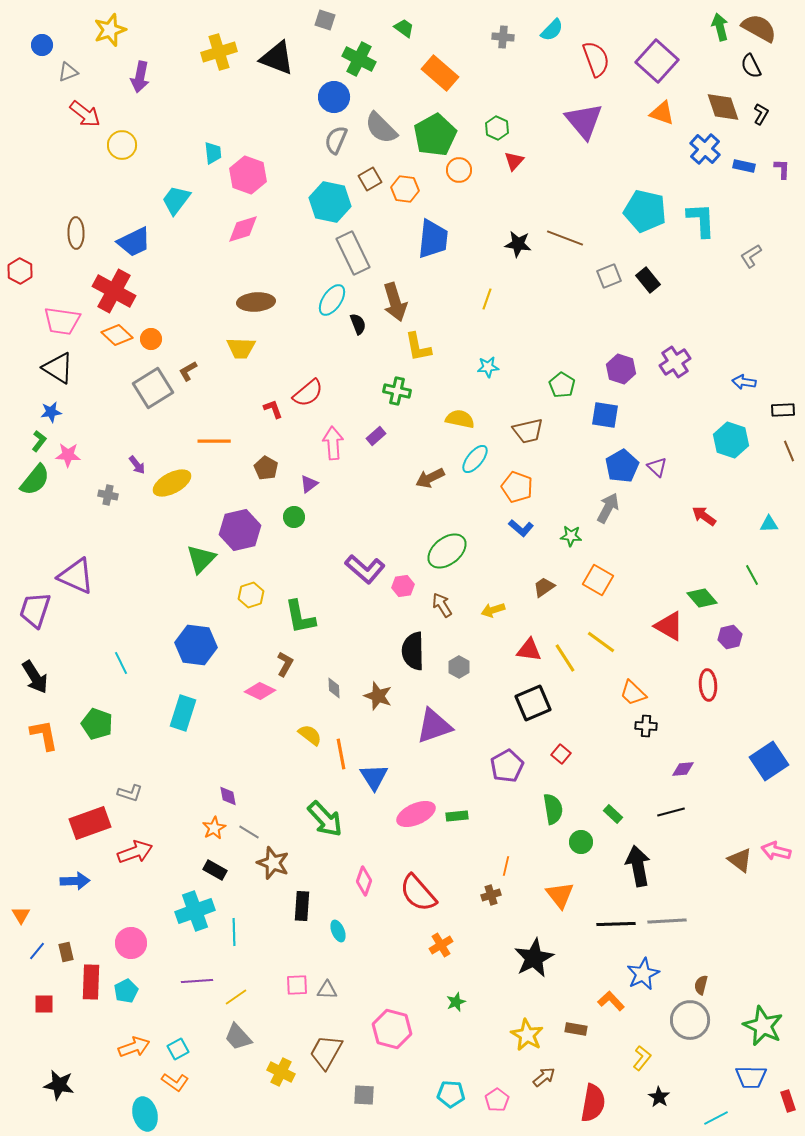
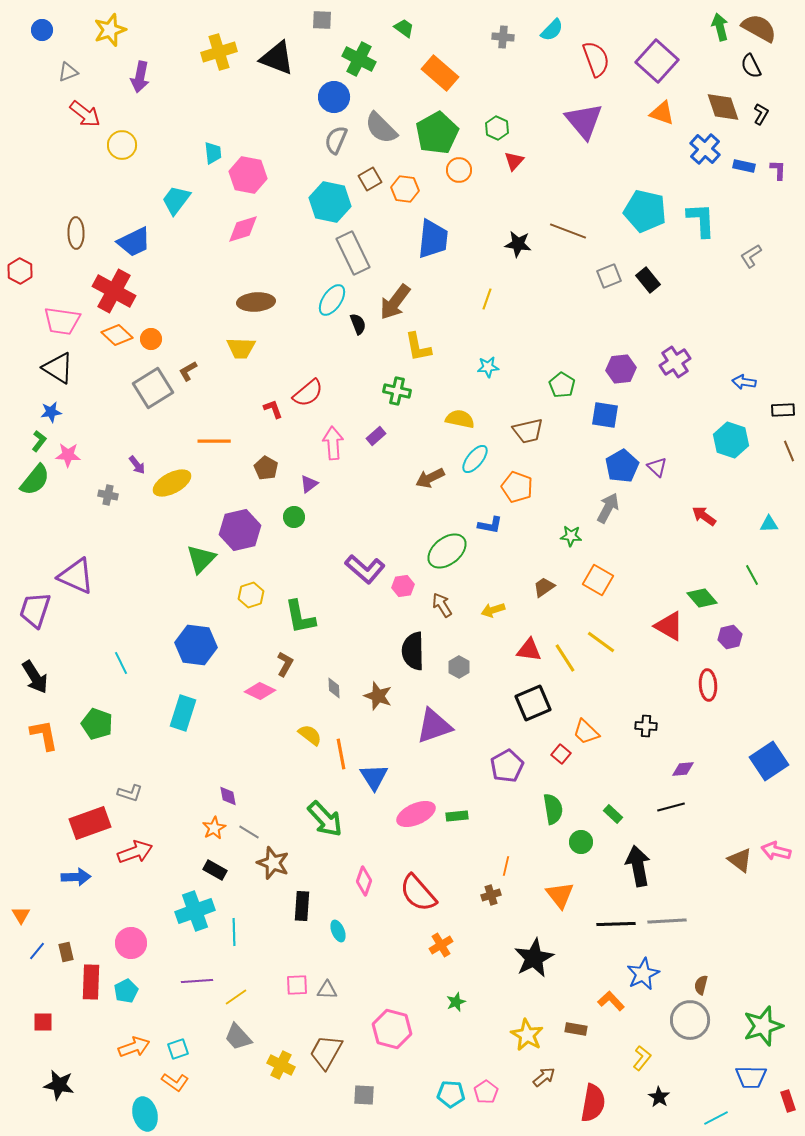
gray square at (325, 20): moved 3 px left; rotated 15 degrees counterclockwise
blue circle at (42, 45): moved 15 px up
green pentagon at (435, 135): moved 2 px right, 2 px up
purple L-shape at (782, 169): moved 4 px left, 1 px down
pink hexagon at (248, 175): rotated 9 degrees counterclockwise
brown line at (565, 238): moved 3 px right, 7 px up
brown arrow at (395, 302): rotated 54 degrees clockwise
purple hexagon at (621, 369): rotated 24 degrees counterclockwise
blue L-shape at (521, 528): moved 31 px left, 3 px up; rotated 30 degrees counterclockwise
orange trapezoid at (633, 693): moved 47 px left, 39 px down
black line at (671, 812): moved 5 px up
blue arrow at (75, 881): moved 1 px right, 4 px up
red square at (44, 1004): moved 1 px left, 18 px down
green star at (763, 1026): rotated 30 degrees clockwise
cyan square at (178, 1049): rotated 10 degrees clockwise
yellow cross at (281, 1072): moved 7 px up
pink pentagon at (497, 1100): moved 11 px left, 8 px up
